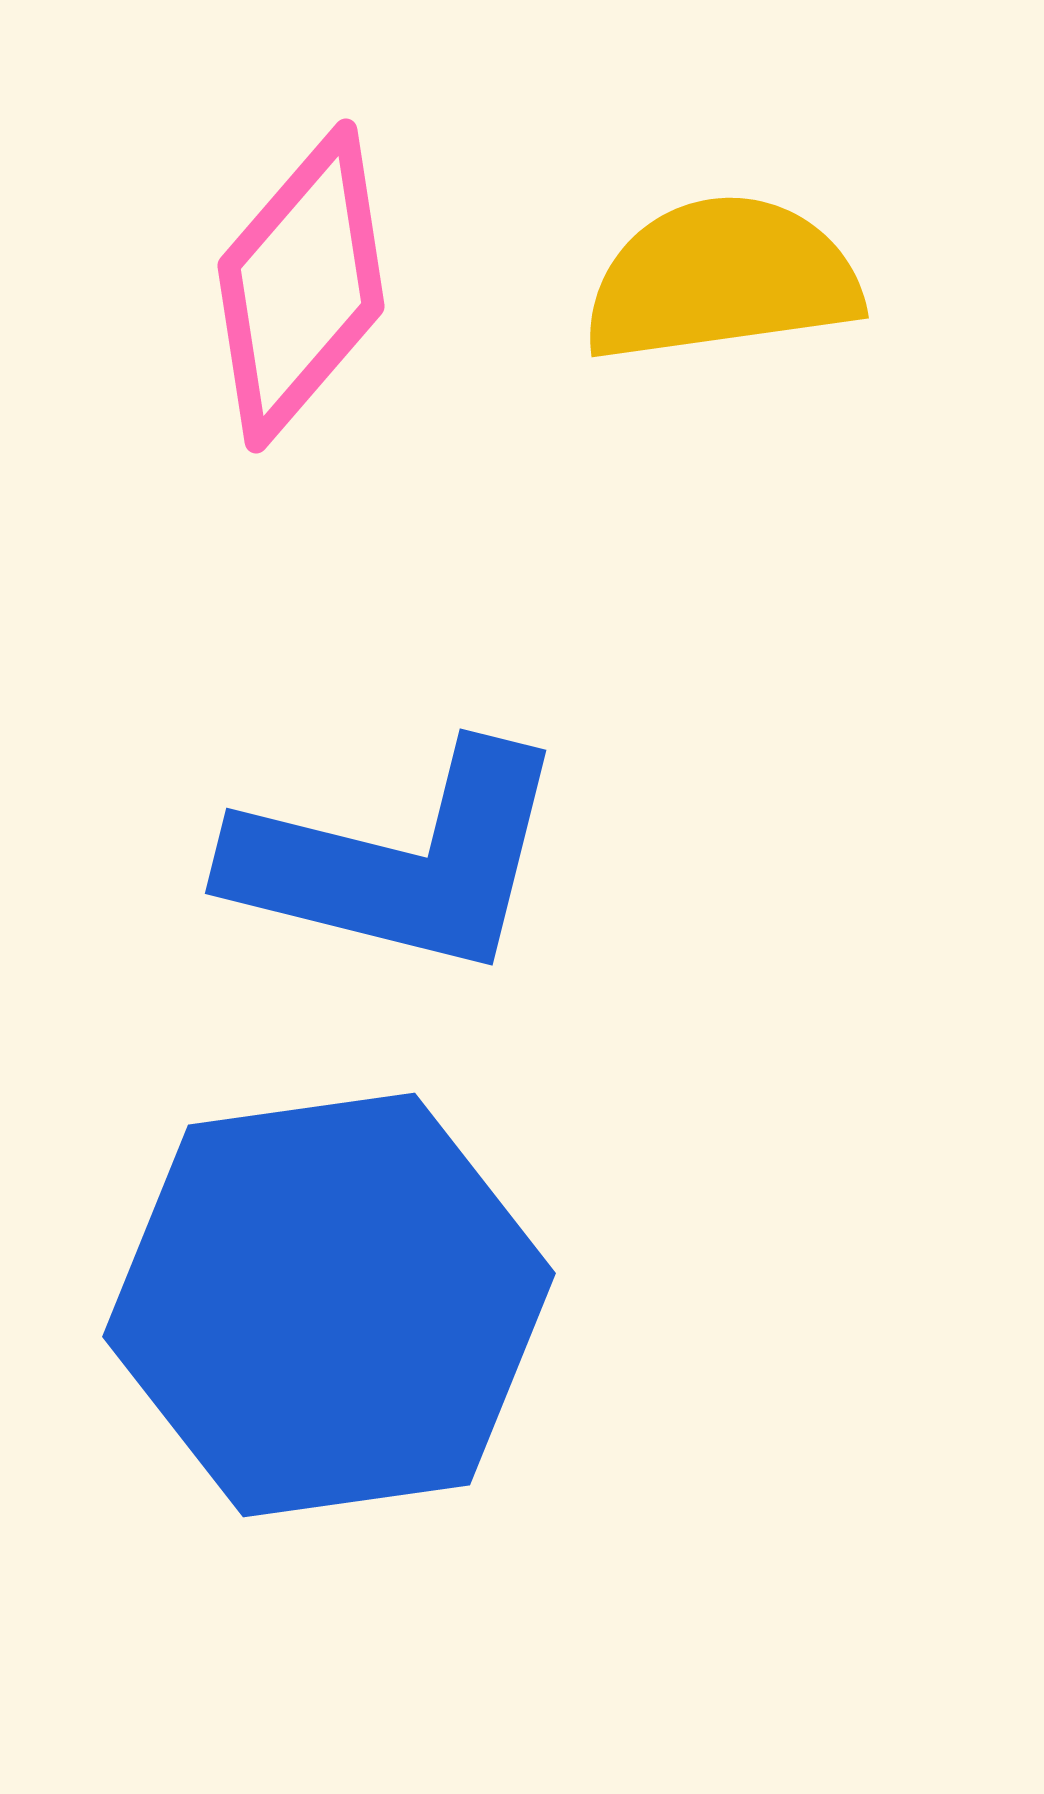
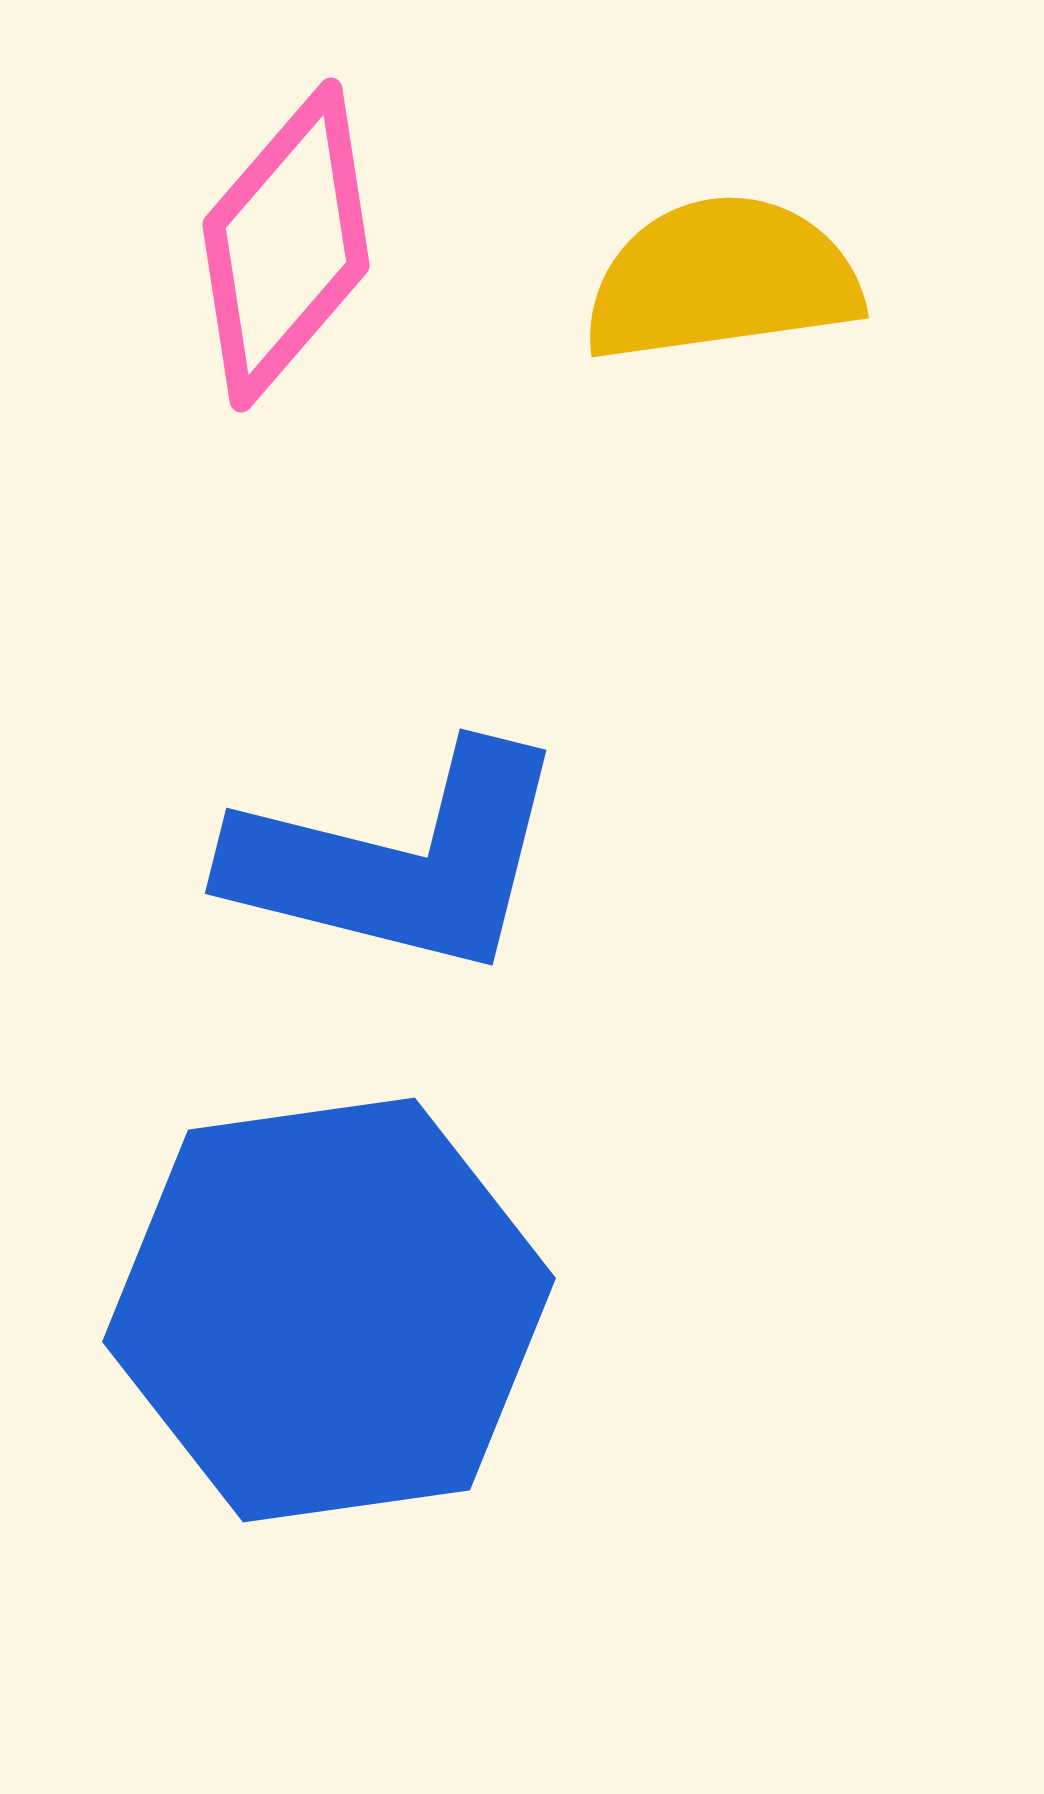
pink diamond: moved 15 px left, 41 px up
blue hexagon: moved 5 px down
